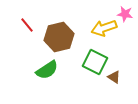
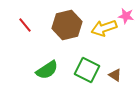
pink star: moved 1 px right, 2 px down
red line: moved 2 px left
brown hexagon: moved 8 px right, 12 px up
green square: moved 8 px left, 8 px down
brown triangle: moved 1 px right, 2 px up
